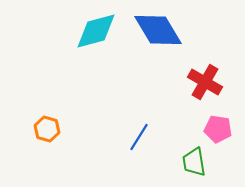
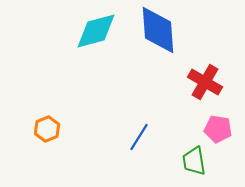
blue diamond: rotated 27 degrees clockwise
orange hexagon: rotated 20 degrees clockwise
green trapezoid: moved 1 px up
